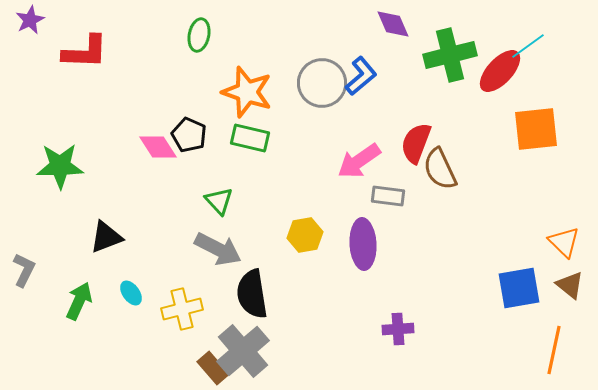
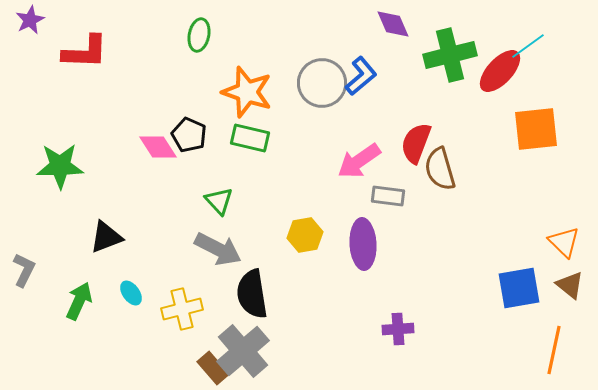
brown semicircle: rotated 9 degrees clockwise
